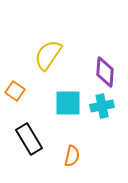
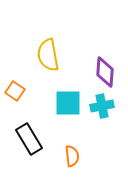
yellow semicircle: rotated 44 degrees counterclockwise
orange semicircle: rotated 20 degrees counterclockwise
